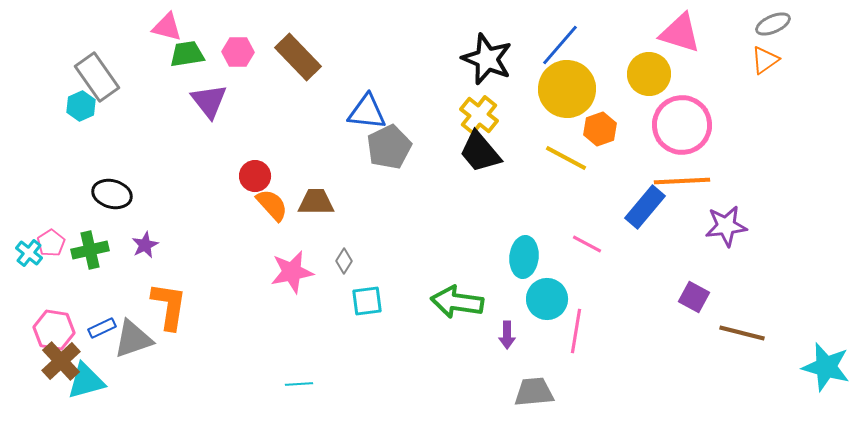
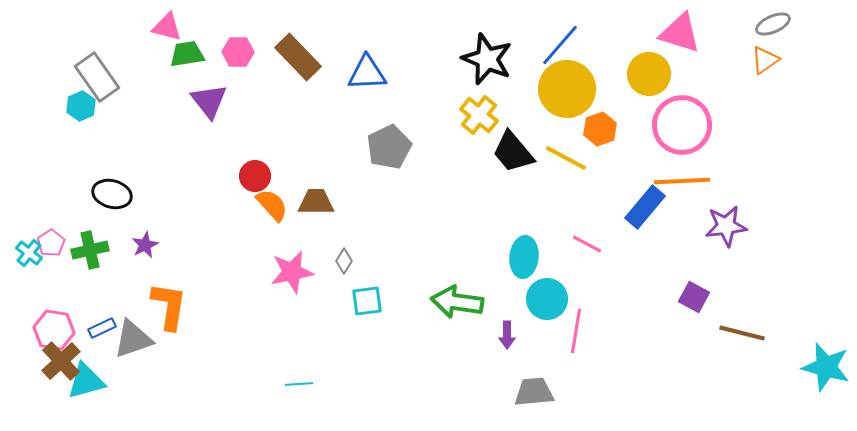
blue triangle at (367, 112): moved 39 px up; rotated 9 degrees counterclockwise
black trapezoid at (480, 152): moved 33 px right
